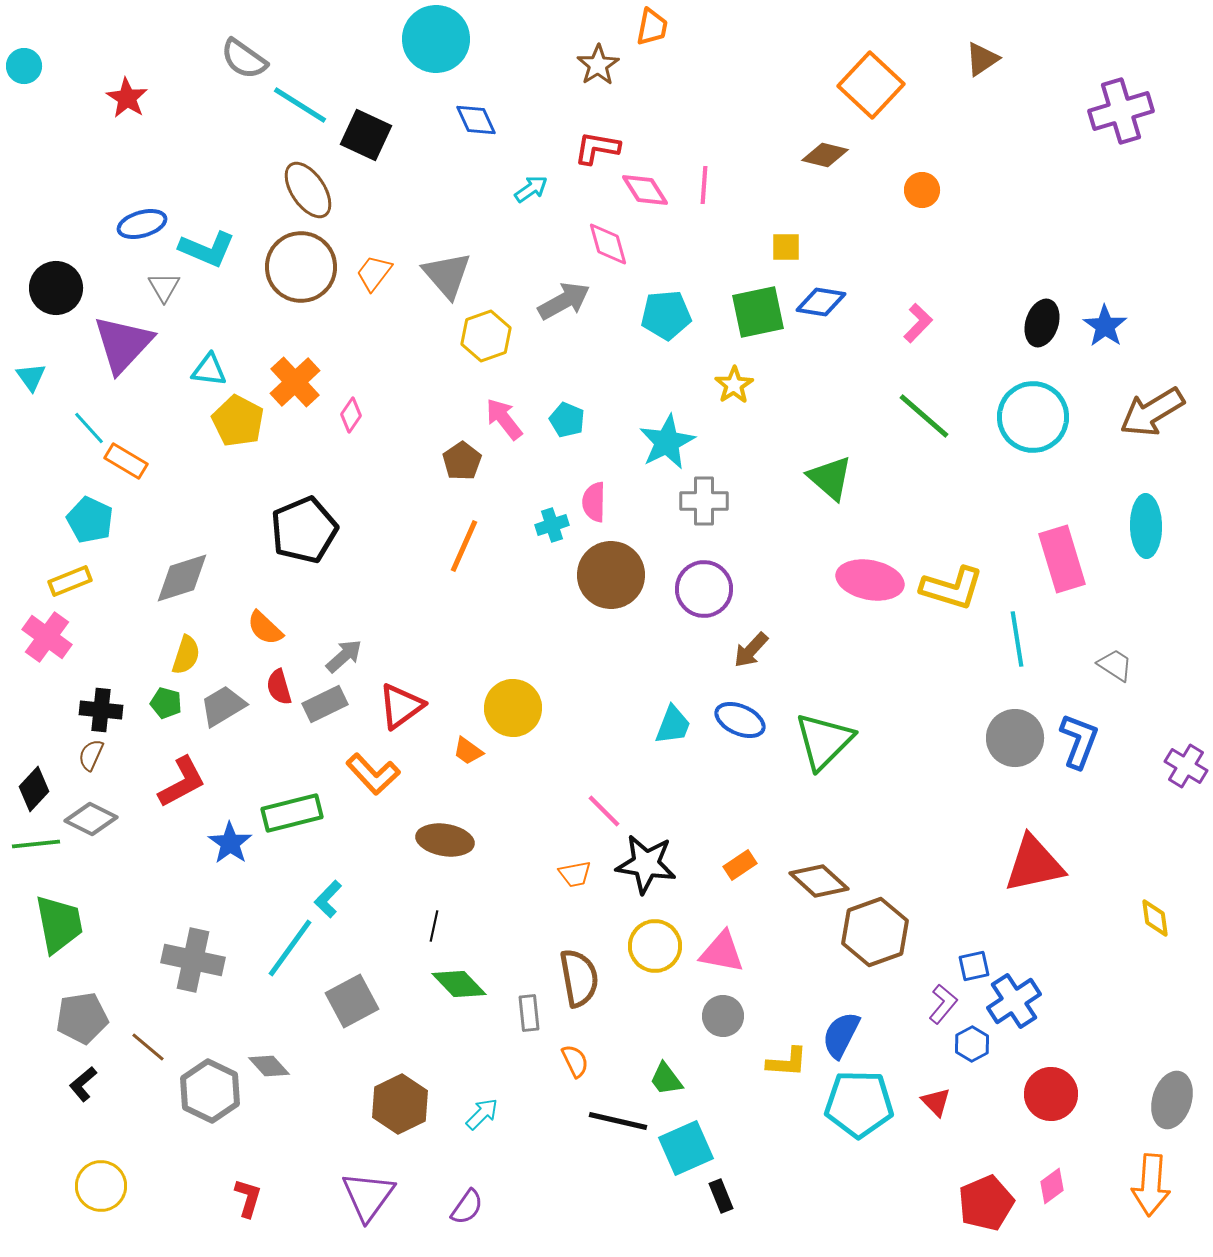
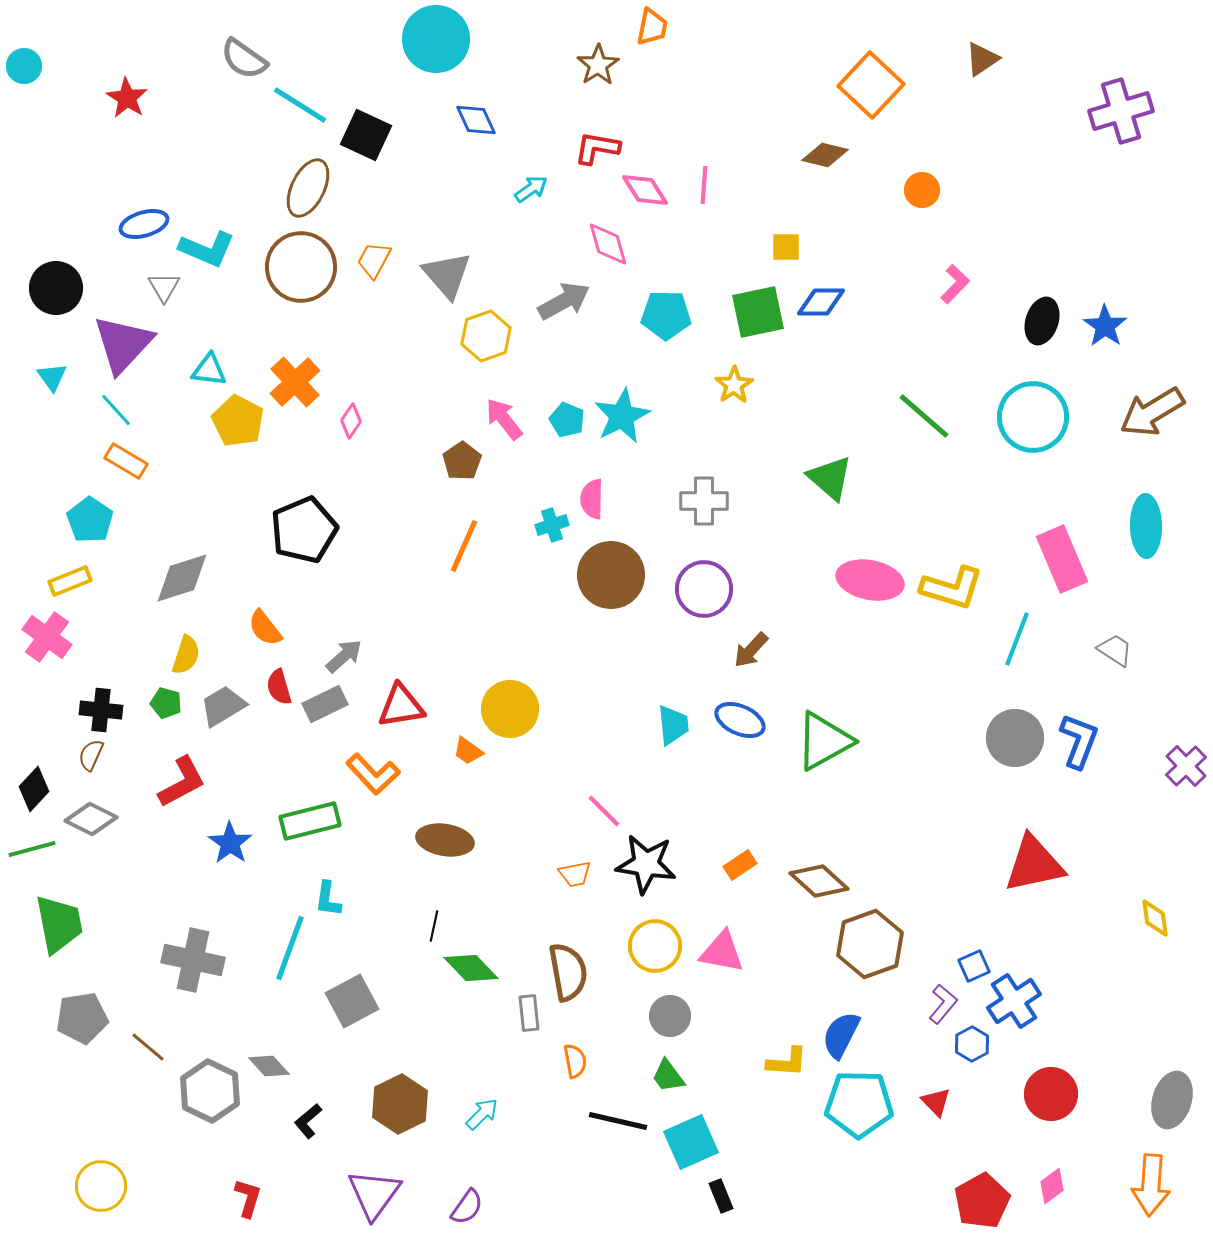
brown ellipse at (308, 190): moved 2 px up; rotated 60 degrees clockwise
blue ellipse at (142, 224): moved 2 px right
orange trapezoid at (374, 273): moved 13 px up; rotated 9 degrees counterclockwise
blue diamond at (821, 302): rotated 9 degrees counterclockwise
cyan pentagon at (666, 315): rotated 6 degrees clockwise
pink L-shape at (918, 323): moved 37 px right, 39 px up
black ellipse at (1042, 323): moved 2 px up
cyan triangle at (31, 377): moved 21 px right
pink diamond at (351, 415): moved 6 px down
cyan line at (89, 428): moved 27 px right, 18 px up
cyan star at (667, 442): moved 45 px left, 26 px up
pink semicircle at (594, 502): moved 2 px left, 3 px up
cyan pentagon at (90, 520): rotated 9 degrees clockwise
pink rectangle at (1062, 559): rotated 6 degrees counterclockwise
orange semicircle at (265, 628): rotated 9 degrees clockwise
cyan line at (1017, 639): rotated 30 degrees clockwise
gray trapezoid at (1115, 665): moved 15 px up
red triangle at (401, 706): rotated 27 degrees clockwise
yellow circle at (513, 708): moved 3 px left, 1 px down
cyan trapezoid at (673, 725): rotated 27 degrees counterclockwise
green triangle at (824, 741): rotated 16 degrees clockwise
purple cross at (1186, 766): rotated 15 degrees clockwise
green rectangle at (292, 813): moved 18 px right, 8 px down
green line at (36, 844): moved 4 px left, 5 px down; rotated 9 degrees counterclockwise
cyan L-shape at (328, 899): rotated 36 degrees counterclockwise
brown hexagon at (875, 932): moved 5 px left, 12 px down
cyan line at (290, 948): rotated 16 degrees counterclockwise
blue square at (974, 966): rotated 12 degrees counterclockwise
brown semicircle at (579, 978): moved 11 px left, 6 px up
green diamond at (459, 984): moved 12 px right, 16 px up
gray circle at (723, 1016): moved 53 px left
orange semicircle at (575, 1061): rotated 16 degrees clockwise
green trapezoid at (666, 1079): moved 2 px right, 3 px up
black L-shape at (83, 1084): moved 225 px right, 37 px down
cyan square at (686, 1148): moved 5 px right, 6 px up
purple triangle at (368, 1196): moved 6 px right, 2 px up
red pentagon at (986, 1203): moved 4 px left, 2 px up; rotated 6 degrees counterclockwise
